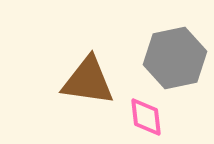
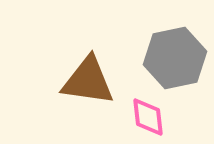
pink diamond: moved 2 px right
